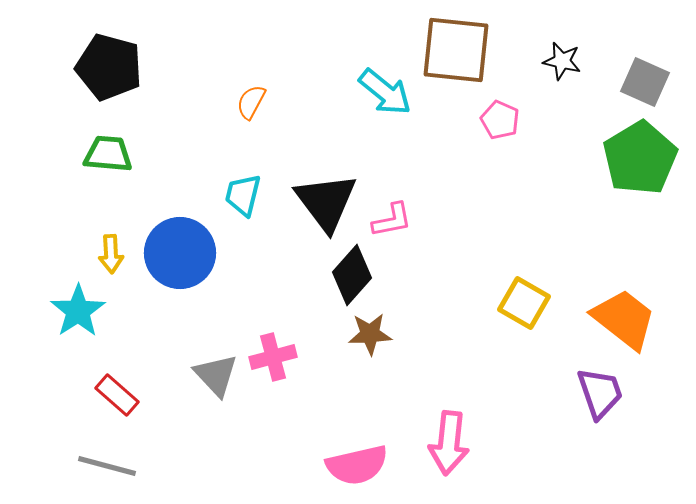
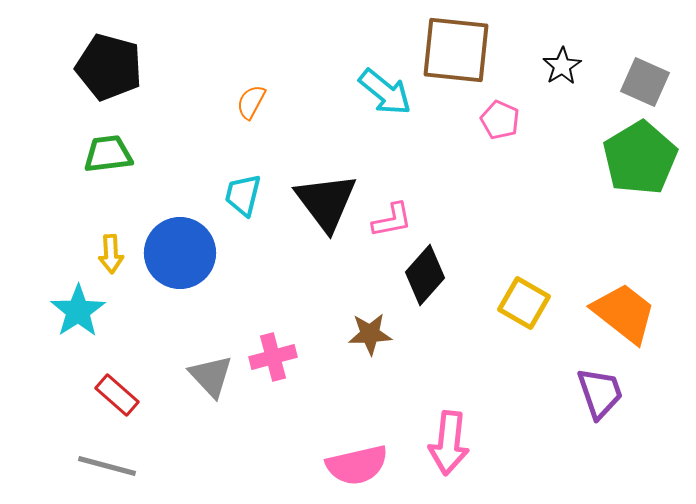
black star: moved 5 px down; rotated 27 degrees clockwise
green trapezoid: rotated 12 degrees counterclockwise
black diamond: moved 73 px right
orange trapezoid: moved 6 px up
gray triangle: moved 5 px left, 1 px down
